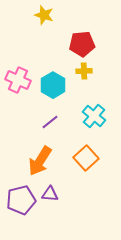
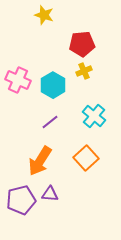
yellow cross: rotated 21 degrees counterclockwise
